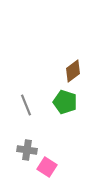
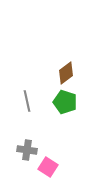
brown diamond: moved 7 px left, 2 px down
gray line: moved 1 px right, 4 px up; rotated 10 degrees clockwise
pink square: moved 1 px right
